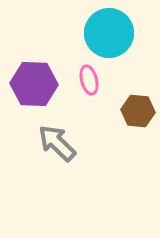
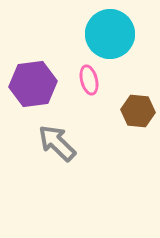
cyan circle: moved 1 px right, 1 px down
purple hexagon: moved 1 px left; rotated 9 degrees counterclockwise
